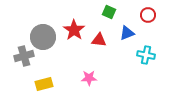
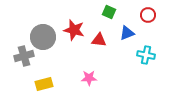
red star: rotated 20 degrees counterclockwise
